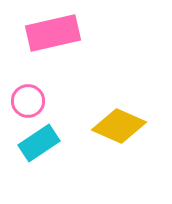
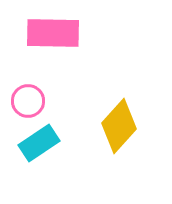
pink rectangle: rotated 14 degrees clockwise
yellow diamond: rotated 72 degrees counterclockwise
